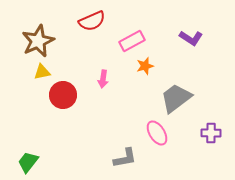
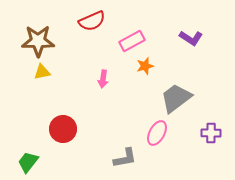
brown star: rotated 24 degrees clockwise
red circle: moved 34 px down
pink ellipse: rotated 60 degrees clockwise
